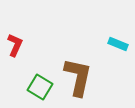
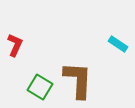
cyan rectangle: rotated 12 degrees clockwise
brown L-shape: moved 3 px down; rotated 9 degrees counterclockwise
